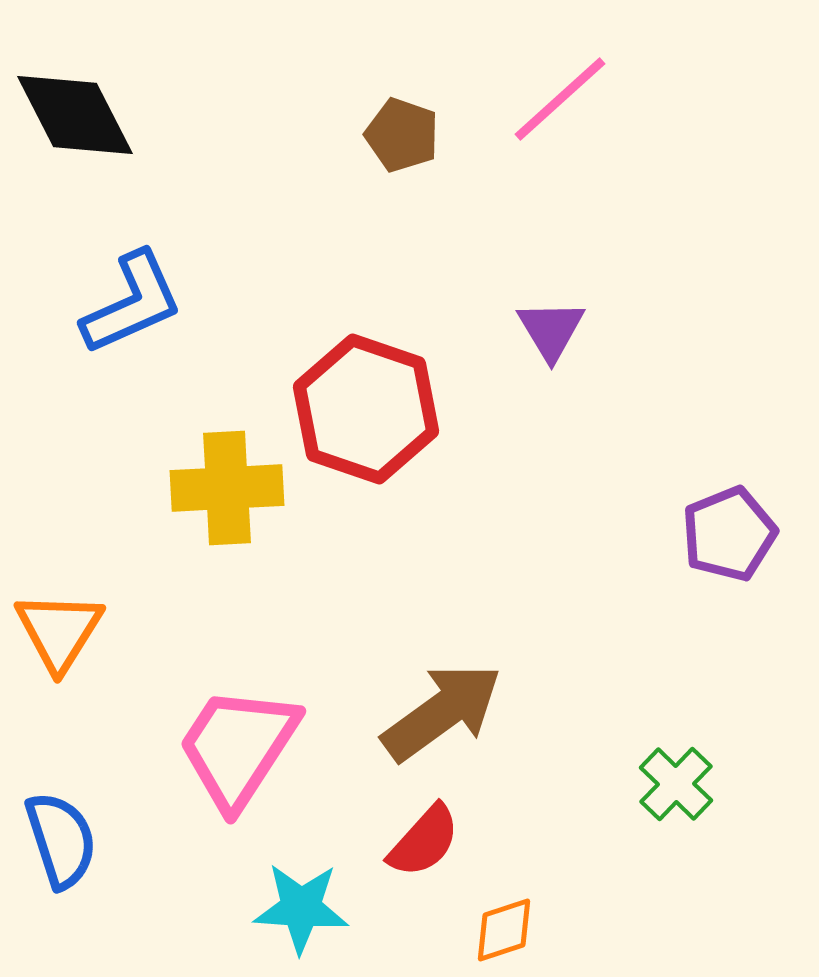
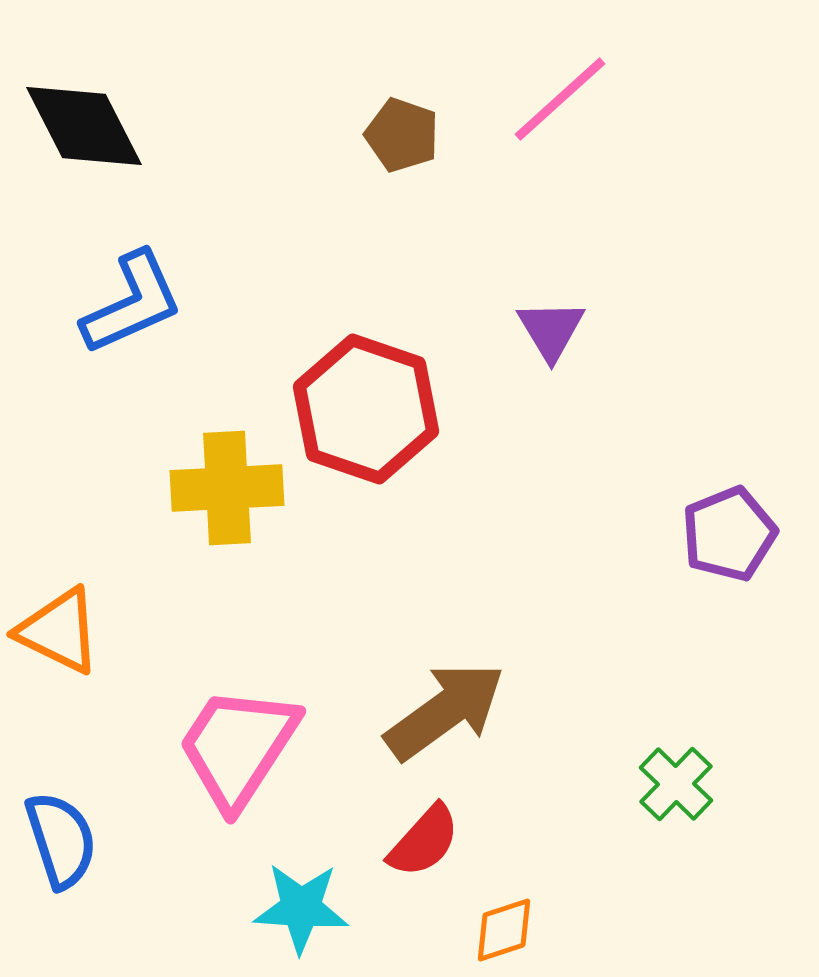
black diamond: moved 9 px right, 11 px down
orange triangle: rotated 36 degrees counterclockwise
brown arrow: moved 3 px right, 1 px up
